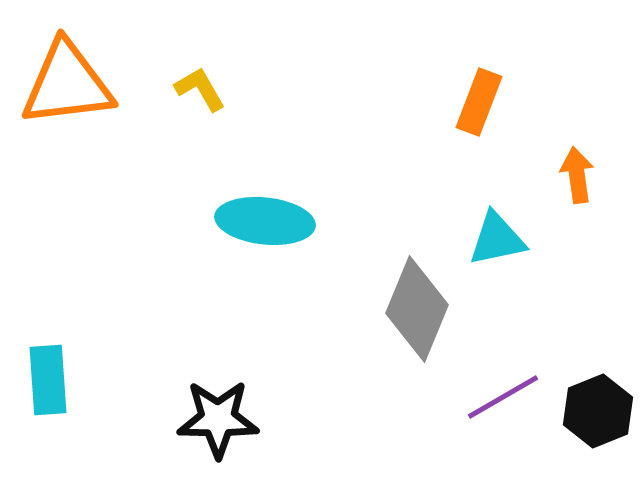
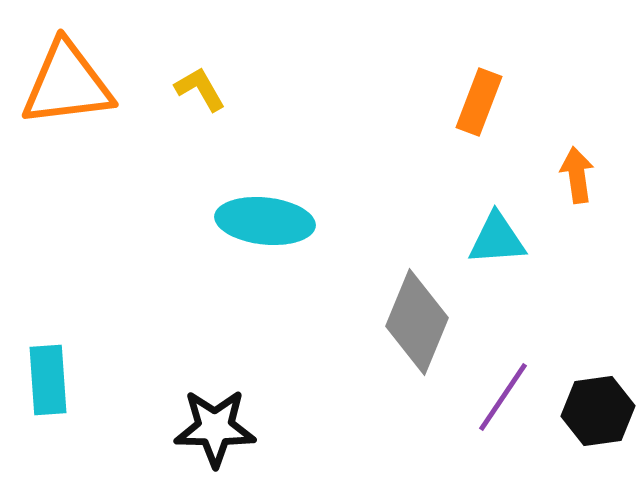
cyan triangle: rotated 8 degrees clockwise
gray diamond: moved 13 px down
purple line: rotated 26 degrees counterclockwise
black hexagon: rotated 14 degrees clockwise
black star: moved 3 px left, 9 px down
